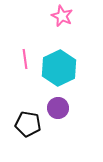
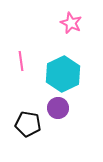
pink star: moved 9 px right, 7 px down
pink line: moved 4 px left, 2 px down
cyan hexagon: moved 4 px right, 6 px down
